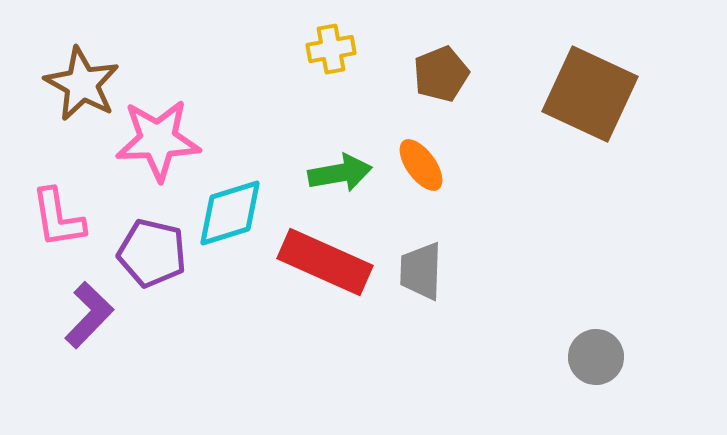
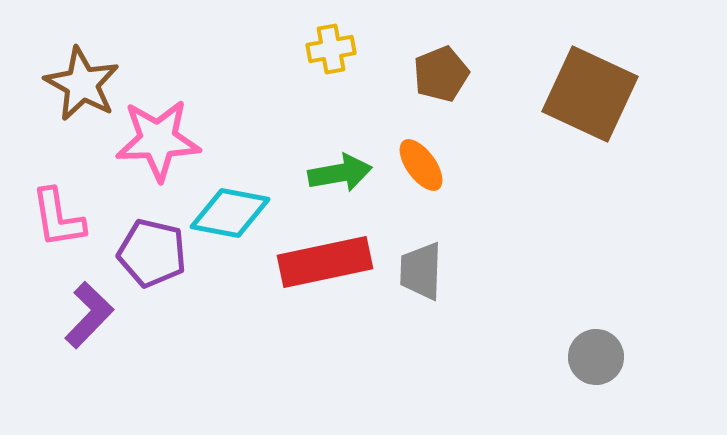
cyan diamond: rotated 28 degrees clockwise
red rectangle: rotated 36 degrees counterclockwise
